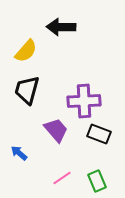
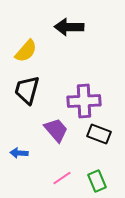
black arrow: moved 8 px right
blue arrow: rotated 36 degrees counterclockwise
